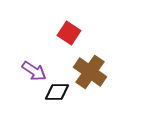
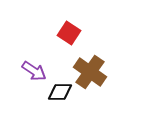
black diamond: moved 3 px right
